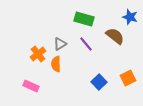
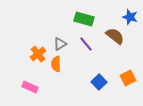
pink rectangle: moved 1 px left, 1 px down
